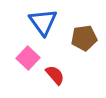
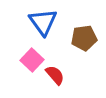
pink square: moved 4 px right, 2 px down
